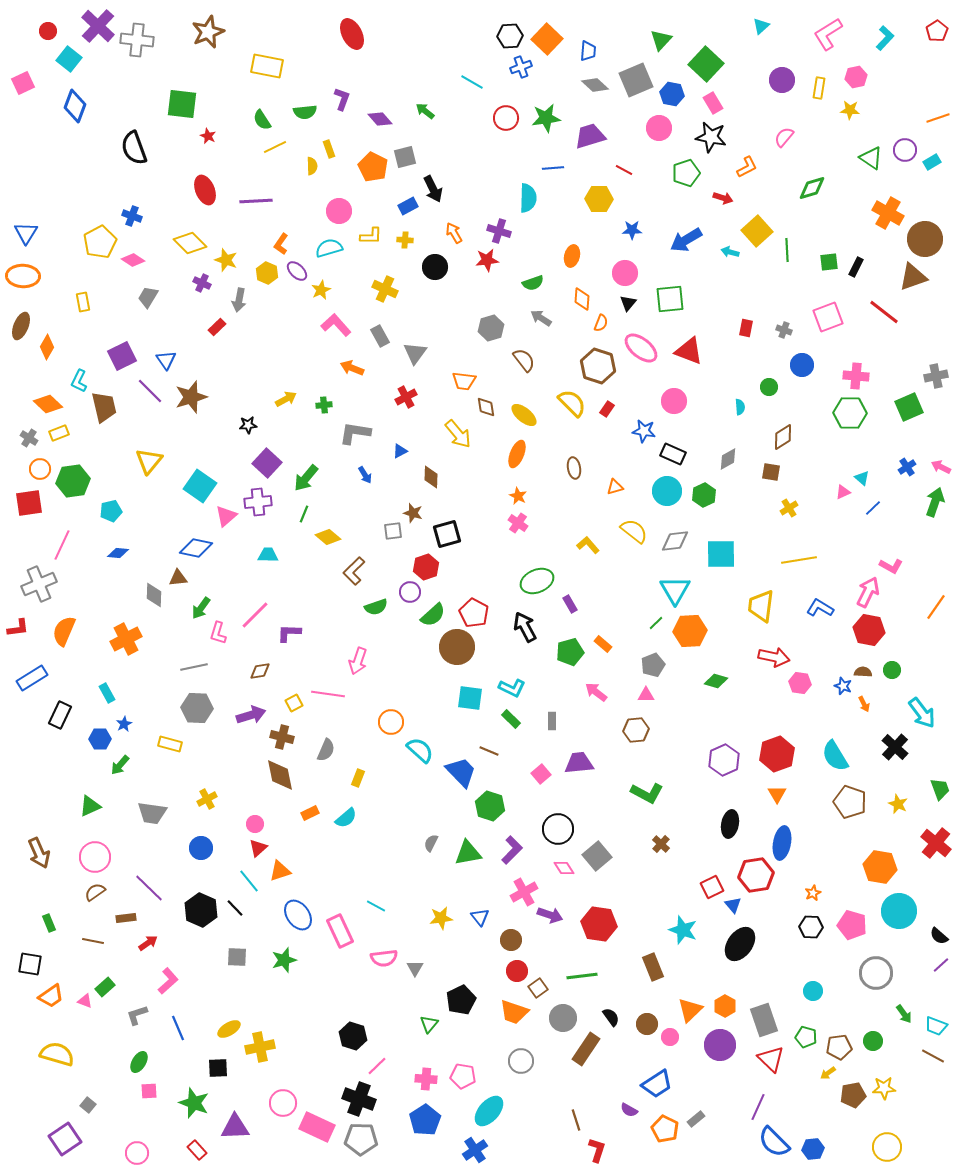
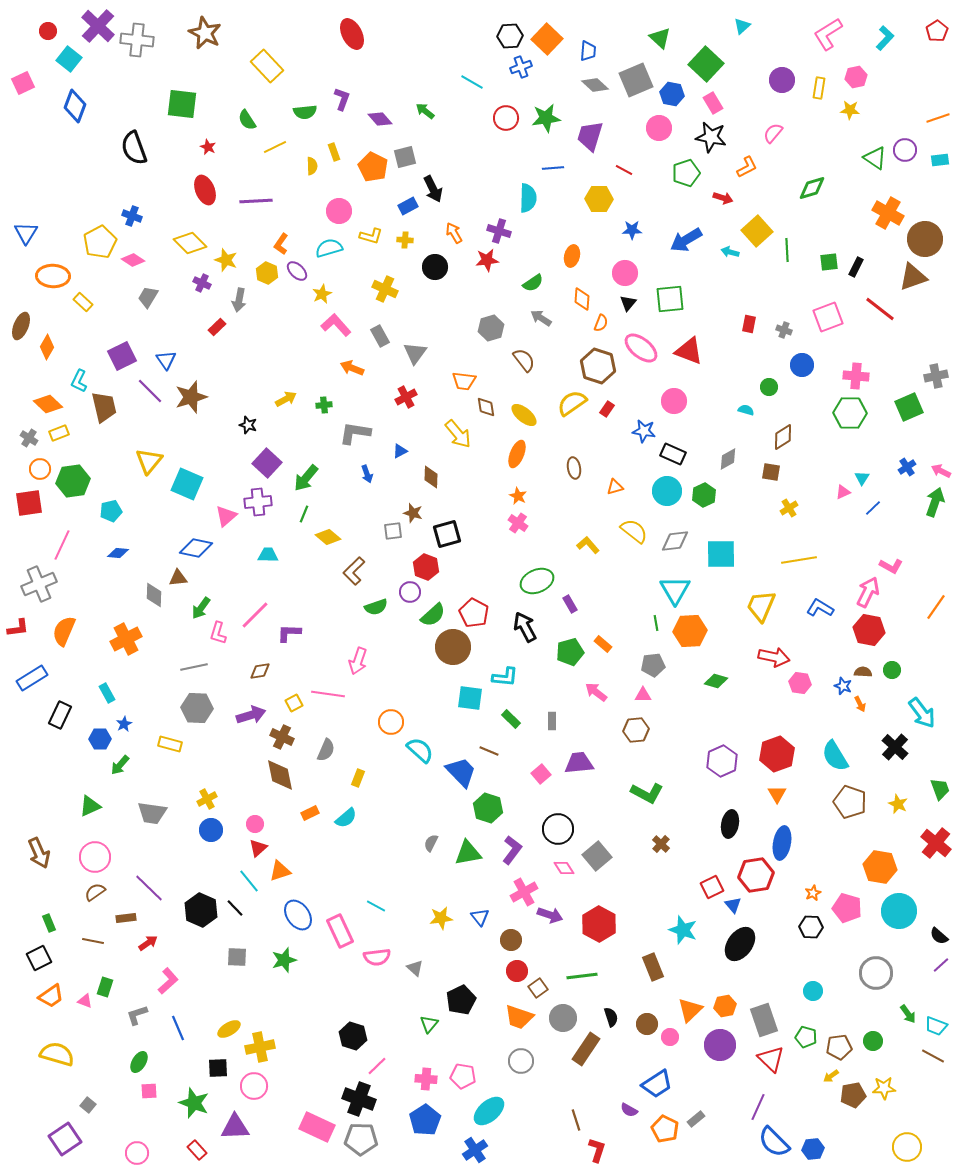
cyan triangle at (761, 26): moved 19 px left
brown star at (208, 32): moved 3 px left, 1 px down; rotated 24 degrees counterclockwise
green triangle at (661, 40): moved 1 px left, 2 px up; rotated 30 degrees counterclockwise
yellow rectangle at (267, 66): rotated 36 degrees clockwise
green semicircle at (262, 120): moved 15 px left
red star at (208, 136): moved 11 px down
purple trapezoid at (590, 136): rotated 56 degrees counterclockwise
pink semicircle at (784, 137): moved 11 px left, 4 px up
yellow rectangle at (329, 149): moved 5 px right, 3 px down
green triangle at (871, 158): moved 4 px right
cyan rectangle at (932, 162): moved 8 px right, 2 px up; rotated 24 degrees clockwise
yellow L-shape at (371, 236): rotated 15 degrees clockwise
orange ellipse at (23, 276): moved 30 px right
green semicircle at (533, 283): rotated 15 degrees counterclockwise
yellow star at (321, 290): moved 1 px right, 4 px down
yellow rectangle at (83, 302): rotated 36 degrees counterclockwise
red line at (884, 312): moved 4 px left, 3 px up
red rectangle at (746, 328): moved 3 px right, 4 px up
yellow semicircle at (572, 403): rotated 80 degrees counterclockwise
cyan semicircle at (740, 407): moved 6 px right, 3 px down; rotated 70 degrees counterclockwise
black star at (248, 425): rotated 24 degrees clockwise
pink arrow at (941, 467): moved 4 px down
blue arrow at (365, 475): moved 2 px right, 1 px up; rotated 12 degrees clockwise
cyan triangle at (862, 478): rotated 21 degrees clockwise
cyan square at (200, 486): moved 13 px left, 2 px up; rotated 12 degrees counterclockwise
red hexagon at (426, 567): rotated 20 degrees counterclockwise
yellow trapezoid at (761, 606): rotated 16 degrees clockwise
green line at (656, 623): rotated 56 degrees counterclockwise
brown circle at (457, 647): moved 4 px left
gray pentagon at (653, 665): rotated 15 degrees clockwise
cyan L-shape at (512, 688): moved 7 px left, 11 px up; rotated 20 degrees counterclockwise
pink triangle at (646, 695): moved 3 px left
orange arrow at (864, 704): moved 4 px left
brown cross at (282, 737): rotated 10 degrees clockwise
purple hexagon at (724, 760): moved 2 px left, 1 px down
green hexagon at (490, 806): moved 2 px left, 2 px down
blue circle at (201, 848): moved 10 px right, 18 px up
purple L-shape at (512, 850): rotated 8 degrees counterclockwise
red hexagon at (599, 924): rotated 20 degrees clockwise
pink pentagon at (852, 925): moved 5 px left, 17 px up
pink semicircle at (384, 958): moved 7 px left, 1 px up
black square at (30, 964): moved 9 px right, 6 px up; rotated 35 degrees counterclockwise
gray triangle at (415, 968): rotated 18 degrees counterclockwise
green rectangle at (105, 987): rotated 30 degrees counterclockwise
orange hexagon at (725, 1006): rotated 20 degrees clockwise
orange trapezoid at (514, 1012): moved 5 px right, 5 px down
green arrow at (904, 1014): moved 4 px right
black semicircle at (611, 1017): rotated 18 degrees clockwise
yellow arrow at (828, 1073): moved 3 px right, 3 px down
pink circle at (283, 1103): moved 29 px left, 17 px up
cyan ellipse at (489, 1111): rotated 8 degrees clockwise
yellow circle at (887, 1147): moved 20 px right
